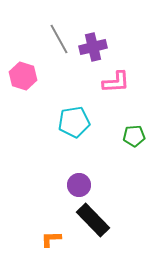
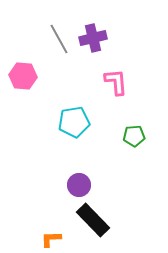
purple cross: moved 9 px up
pink hexagon: rotated 12 degrees counterclockwise
pink L-shape: rotated 92 degrees counterclockwise
